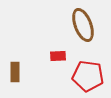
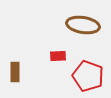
brown ellipse: rotated 60 degrees counterclockwise
red pentagon: rotated 12 degrees clockwise
